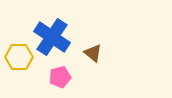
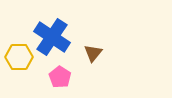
brown triangle: rotated 30 degrees clockwise
pink pentagon: rotated 25 degrees counterclockwise
